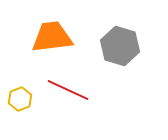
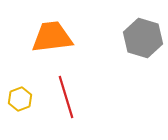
gray hexagon: moved 23 px right, 8 px up
red line: moved 2 px left, 7 px down; rotated 48 degrees clockwise
